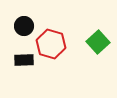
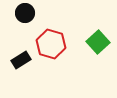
black circle: moved 1 px right, 13 px up
black rectangle: moved 3 px left; rotated 30 degrees counterclockwise
